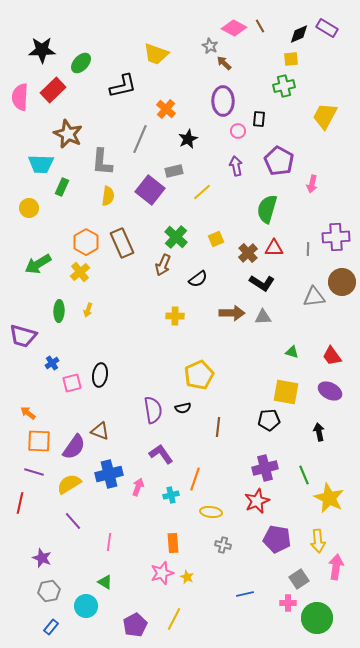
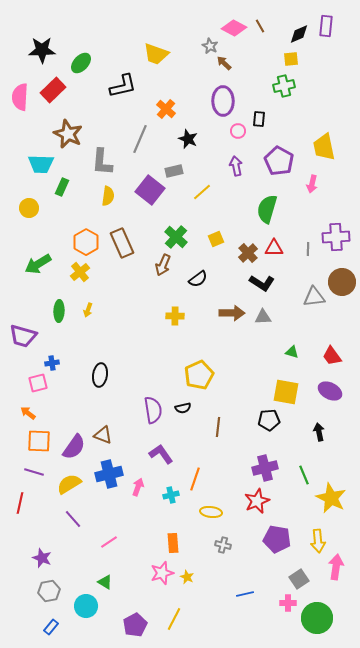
purple rectangle at (327, 28): moved 1 px left, 2 px up; rotated 65 degrees clockwise
yellow trapezoid at (325, 116): moved 1 px left, 31 px down; rotated 40 degrees counterclockwise
black star at (188, 139): rotated 24 degrees counterclockwise
blue cross at (52, 363): rotated 24 degrees clockwise
pink square at (72, 383): moved 34 px left
brown triangle at (100, 431): moved 3 px right, 4 px down
yellow star at (329, 498): moved 2 px right
purple line at (73, 521): moved 2 px up
pink line at (109, 542): rotated 48 degrees clockwise
